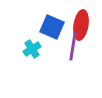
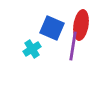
blue square: moved 1 px down
